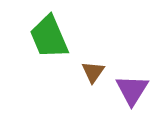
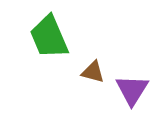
brown triangle: rotated 50 degrees counterclockwise
